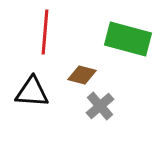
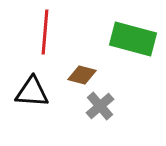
green rectangle: moved 5 px right
